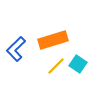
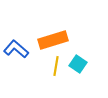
blue L-shape: rotated 85 degrees clockwise
yellow line: rotated 36 degrees counterclockwise
